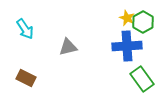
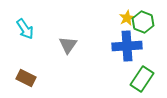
yellow star: rotated 21 degrees clockwise
green hexagon: rotated 10 degrees counterclockwise
gray triangle: moved 2 px up; rotated 42 degrees counterclockwise
green rectangle: rotated 70 degrees clockwise
